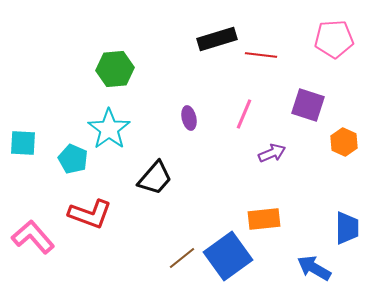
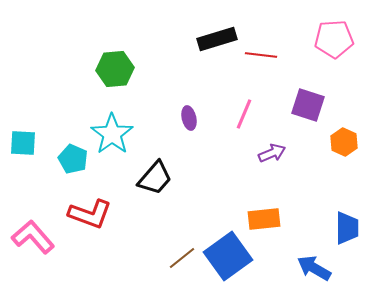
cyan star: moved 3 px right, 5 px down
